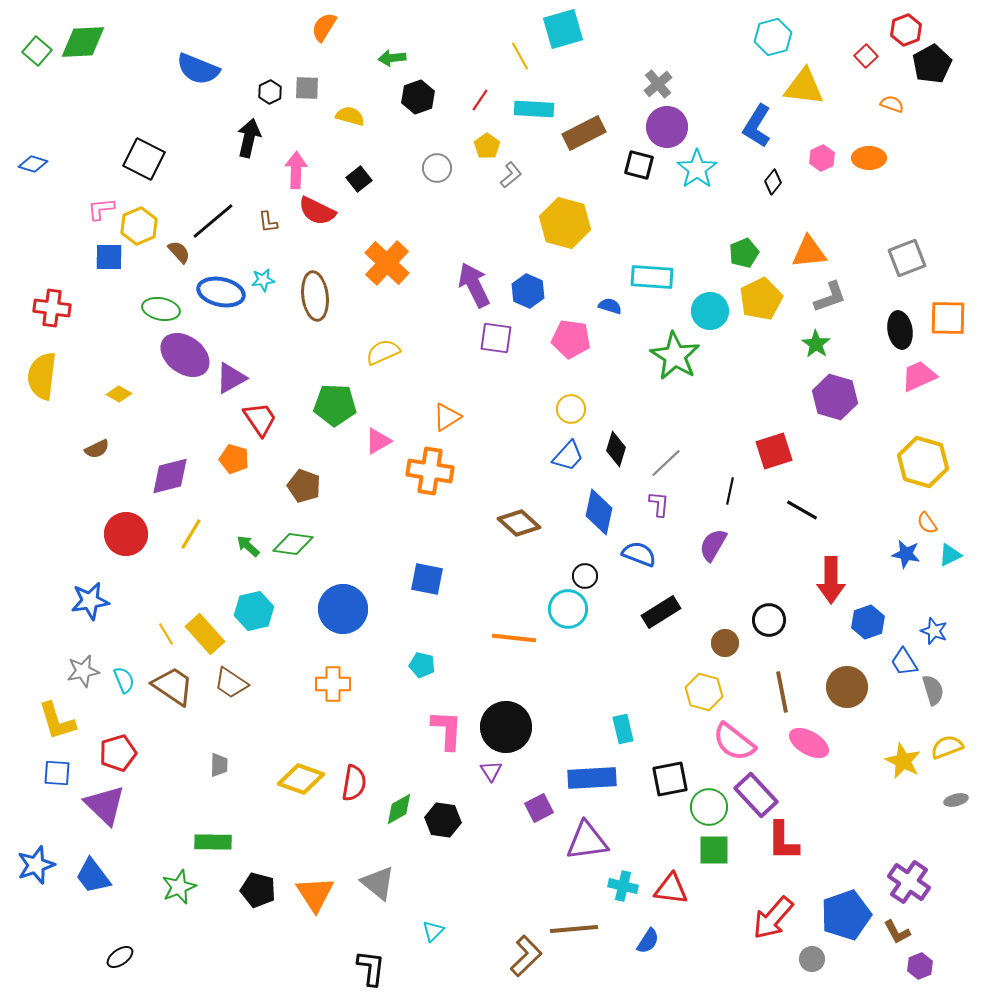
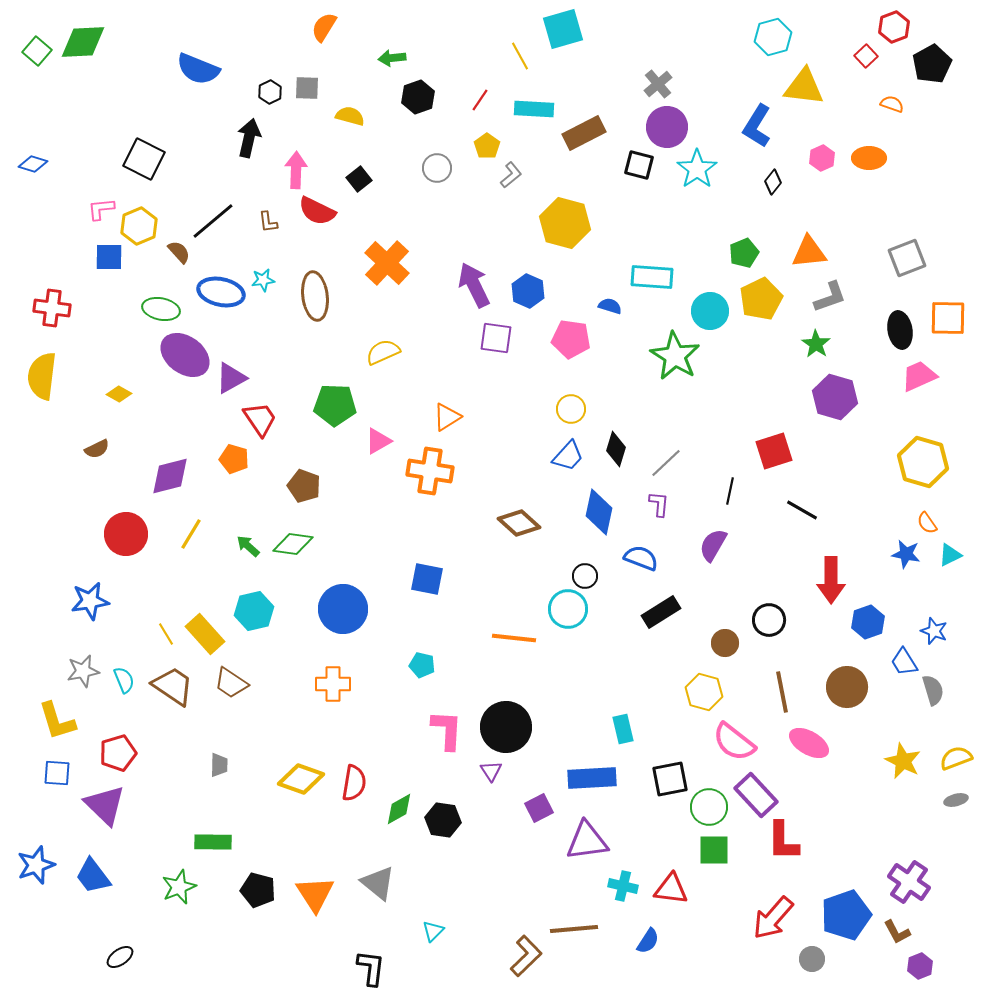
red hexagon at (906, 30): moved 12 px left, 3 px up
blue semicircle at (639, 554): moved 2 px right, 4 px down
yellow semicircle at (947, 747): moved 9 px right, 11 px down
